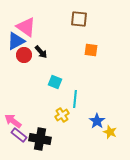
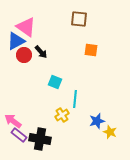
blue star: rotated 21 degrees clockwise
